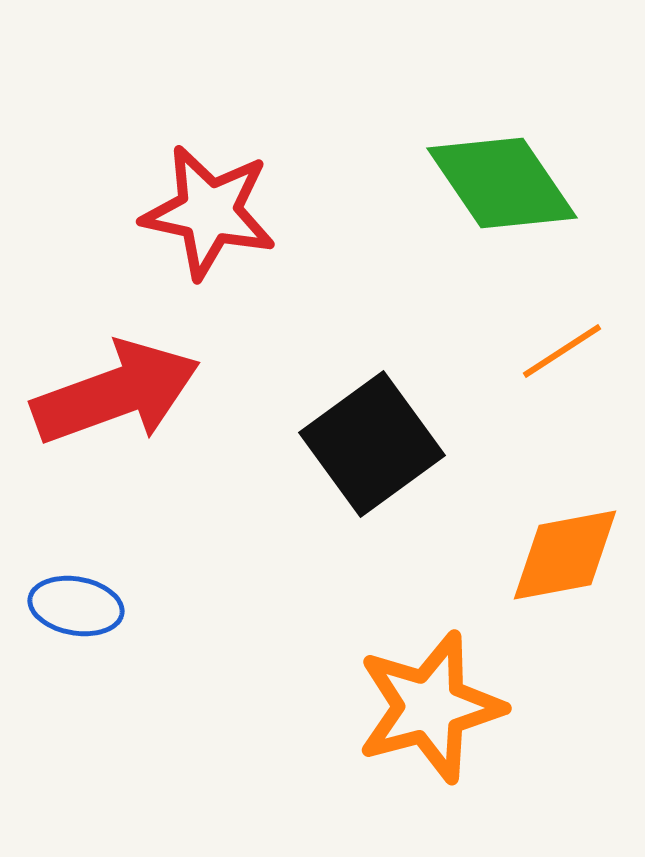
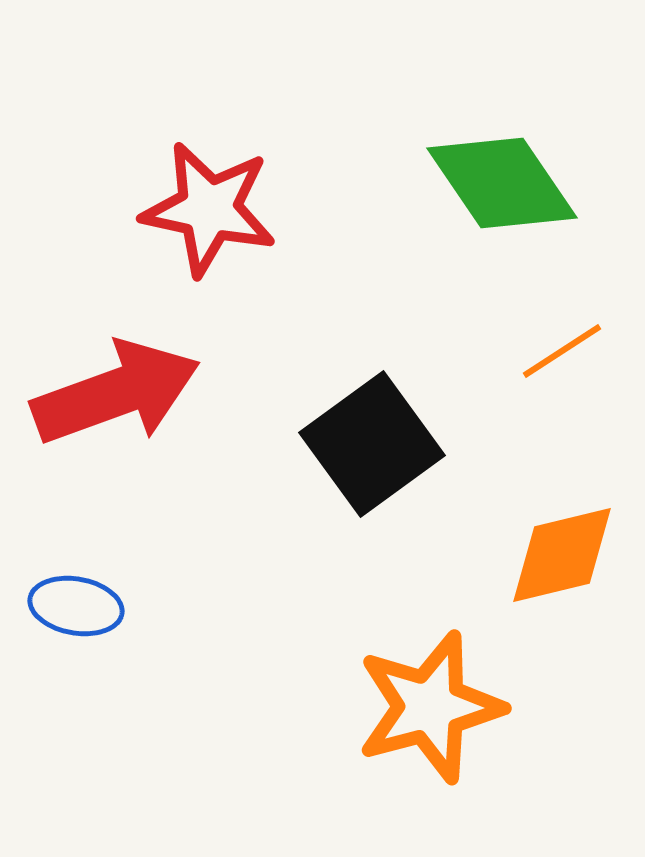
red star: moved 3 px up
orange diamond: moved 3 px left; rotated 3 degrees counterclockwise
